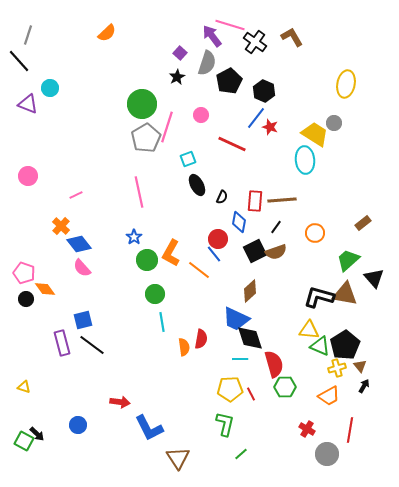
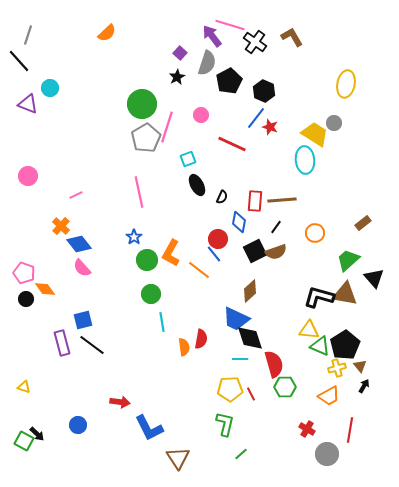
green circle at (155, 294): moved 4 px left
